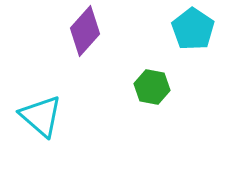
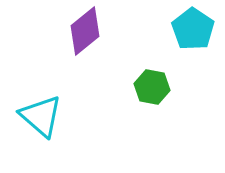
purple diamond: rotated 9 degrees clockwise
